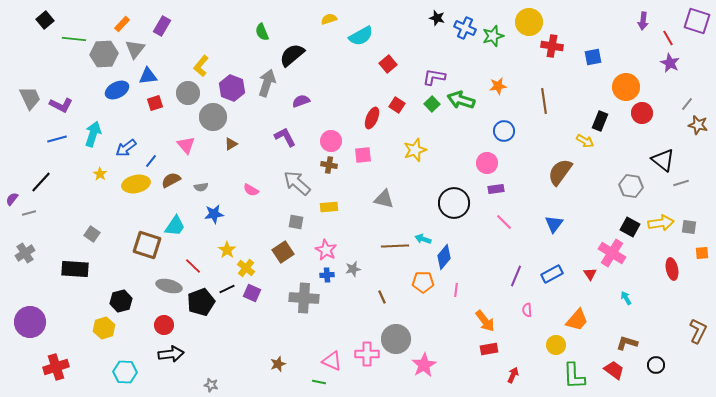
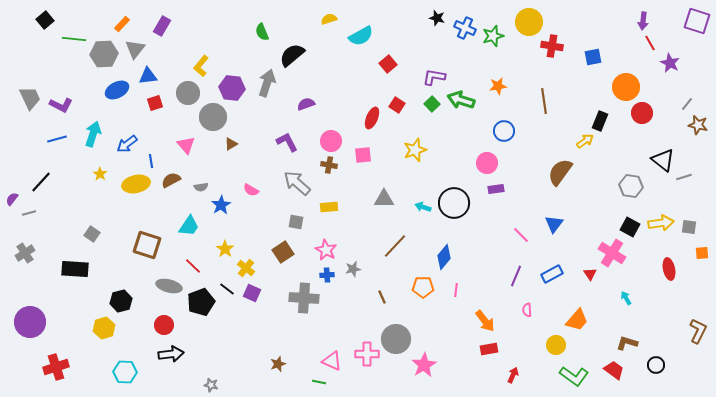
red line at (668, 38): moved 18 px left, 5 px down
purple hexagon at (232, 88): rotated 15 degrees counterclockwise
purple semicircle at (301, 101): moved 5 px right, 3 px down
purple L-shape at (285, 137): moved 2 px right, 5 px down
yellow arrow at (585, 141): rotated 66 degrees counterclockwise
blue arrow at (126, 148): moved 1 px right, 4 px up
blue line at (151, 161): rotated 48 degrees counterclockwise
gray line at (681, 183): moved 3 px right, 6 px up
gray triangle at (384, 199): rotated 15 degrees counterclockwise
blue star at (214, 214): moved 7 px right, 9 px up; rotated 24 degrees counterclockwise
pink line at (504, 222): moved 17 px right, 13 px down
cyan trapezoid at (175, 226): moved 14 px right
cyan arrow at (423, 239): moved 32 px up
brown line at (395, 246): rotated 44 degrees counterclockwise
yellow star at (227, 250): moved 2 px left, 1 px up
red ellipse at (672, 269): moved 3 px left
orange pentagon at (423, 282): moved 5 px down
black line at (227, 289): rotated 63 degrees clockwise
green L-shape at (574, 376): rotated 52 degrees counterclockwise
